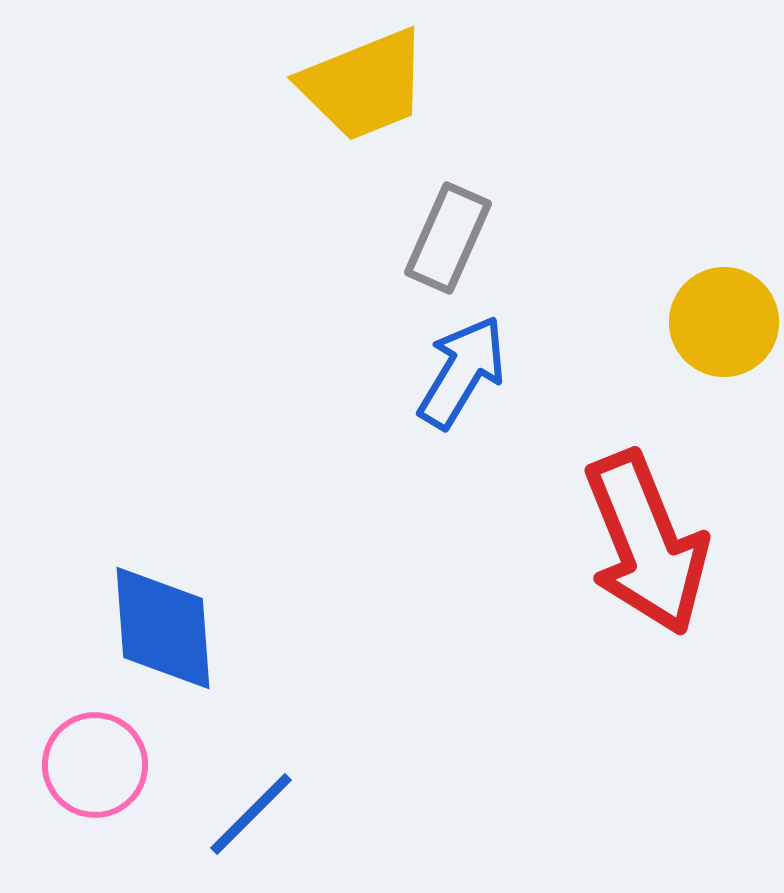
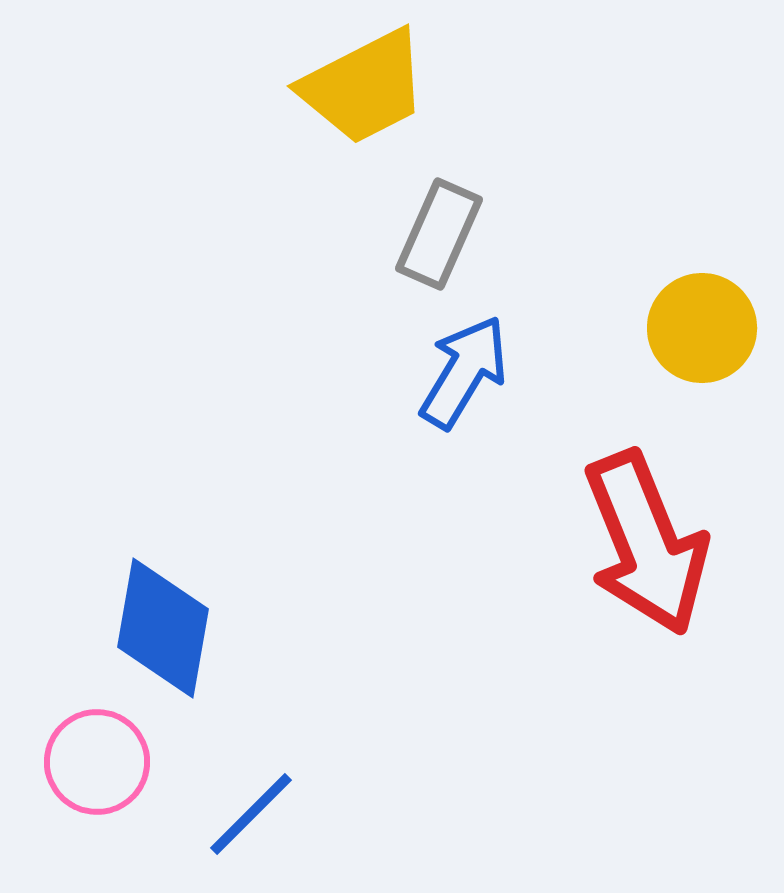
yellow trapezoid: moved 2 px down; rotated 5 degrees counterclockwise
gray rectangle: moved 9 px left, 4 px up
yellow circle: moved 22 px left, 6 px down
blue arrow: moved 2 px right
blue diamond: rotated 14 degrees clockwise
pink circle: moved 2 px right, 3 px up
